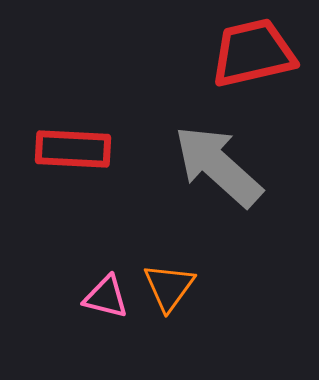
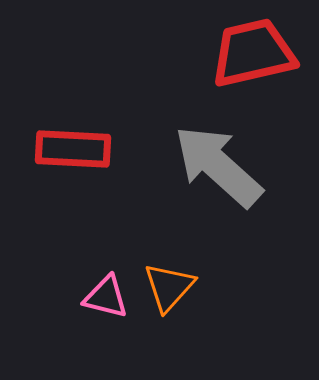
orange triangle: rotated 6 degrees clockwise
